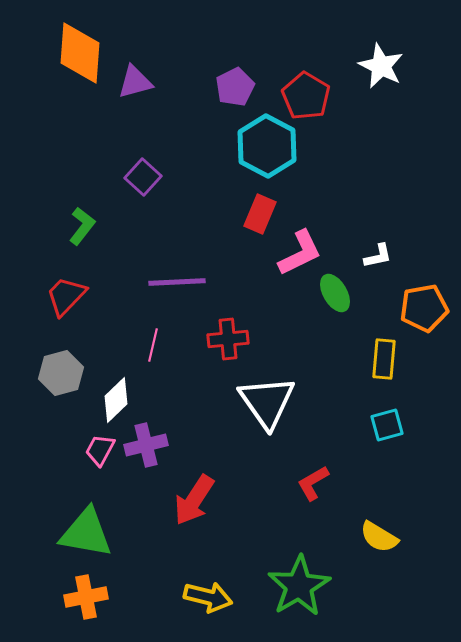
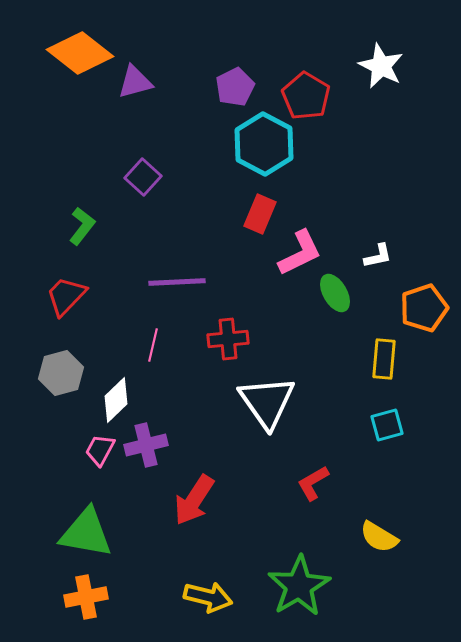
orange diamond: rotated 56 degrees counterclockwise
cyan hexagon: moved 3 px left, 2 px up
orange pentagon: rotated 9 degrees counterclockwise
